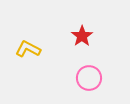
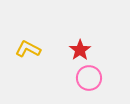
red star: moved 2 px left, 14 px down
